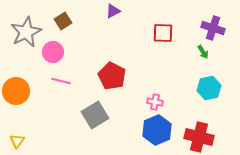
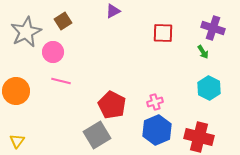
red pentagon: moved 29 px down
cyan hexagon: rotated 20 degrees counterclockwise
pink cross: rotated 28 degrees counterclockwise
gray square: moved 2 px right, 20 px down
